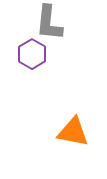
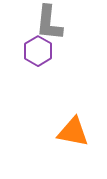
purple hexagon: moved 6 px right, 3 px up
